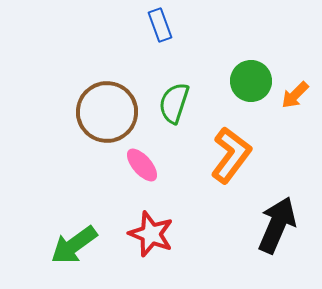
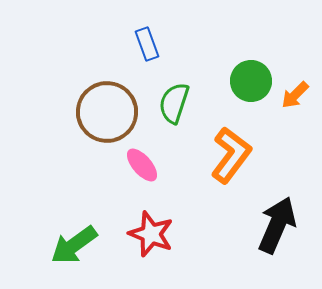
blue rectangle: moved 13 px left, 19 px down
